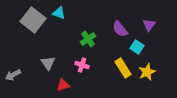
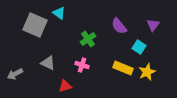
cyan triangle: rotated 16 degrees clockwise
gray square: moved 2 px right, 5 px down; rotated 15 degrees counterclockwise
purple triangle: moved 4 px right
purple semicircle: moved 1 px left, 3 px up
cyan square: moved 2 px right
gray triangle: rotated 28 degrees counterclockwise
yellow rectangle: rotated 36 degrees counterclockwise
gray arrow: moved 2 px right, 1 px up
red triangle: moved 2 px right, 1 px down
